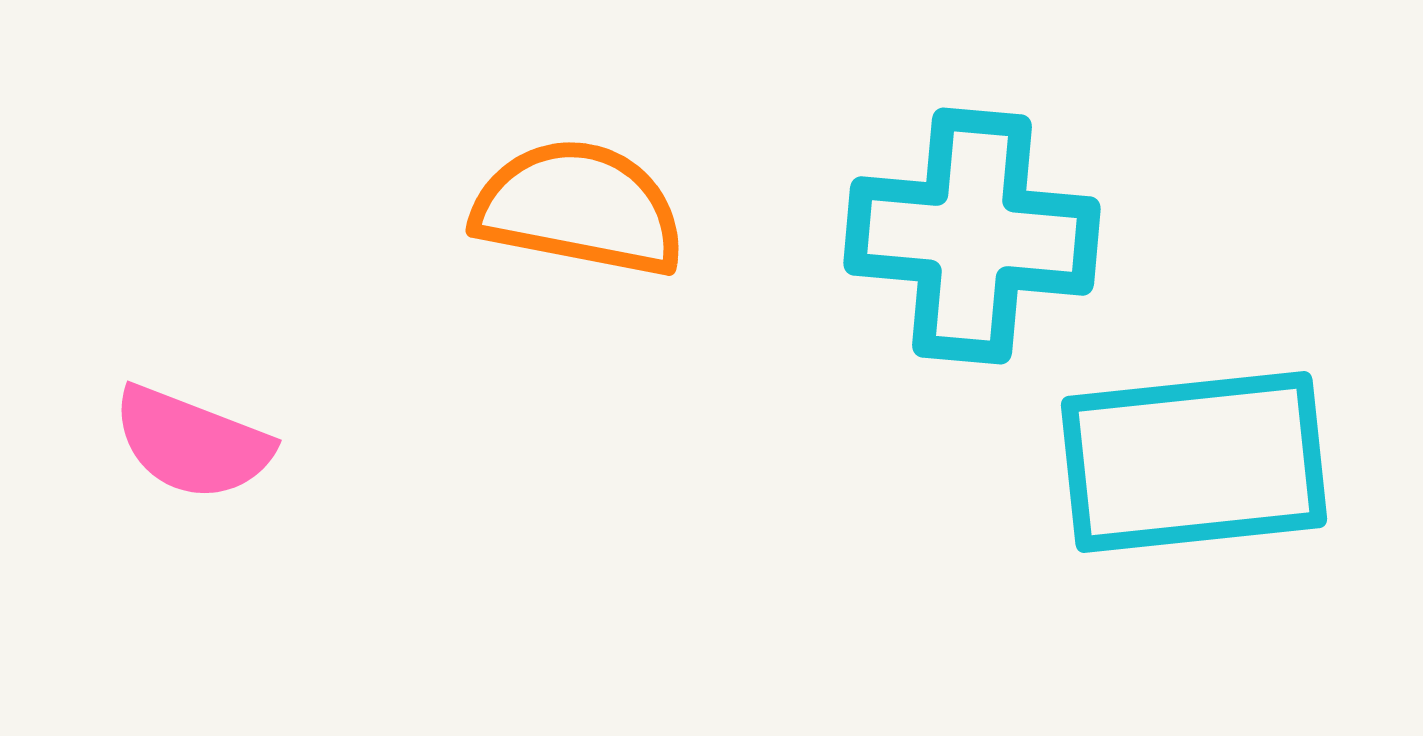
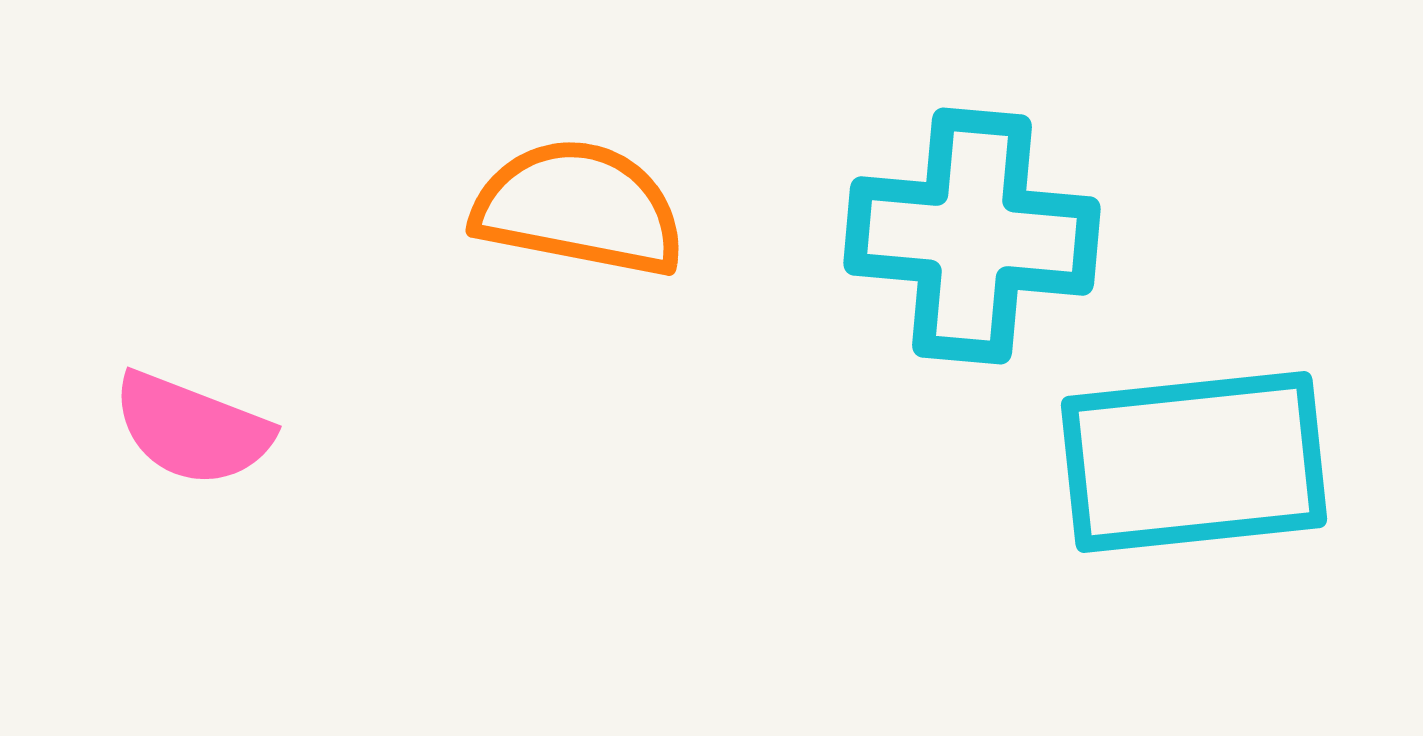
pink semicircle: moved 14 px up
